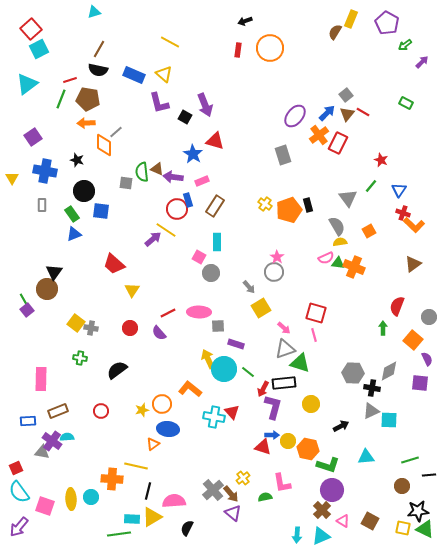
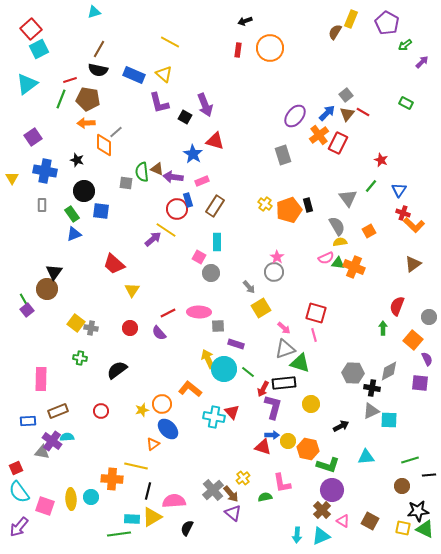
blue ellipse at (168, 429): rotated 40 degrees clockwise
